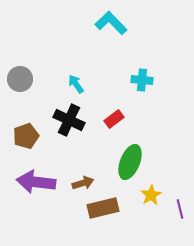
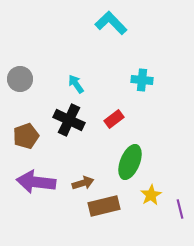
brown rectangle: moved 1 px right, 2 px up
